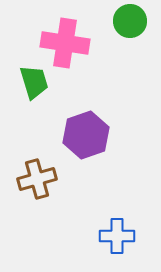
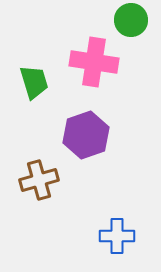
green circle: moved 1 px right, 1 px up
pink cross: moved 29 px right, 19 px down
brown cross: moved 2 px right, 1 px down
